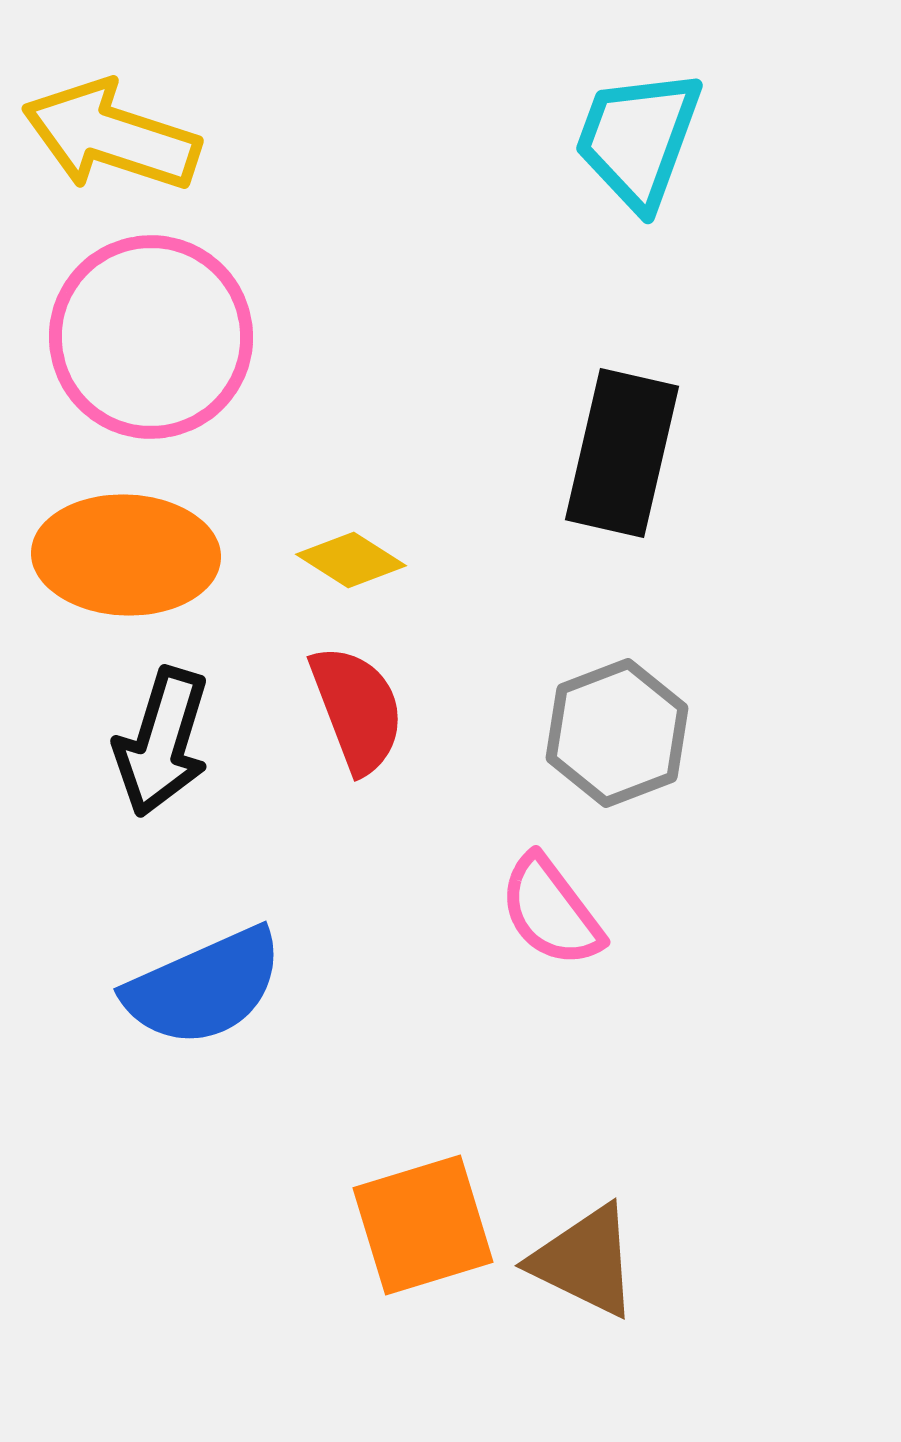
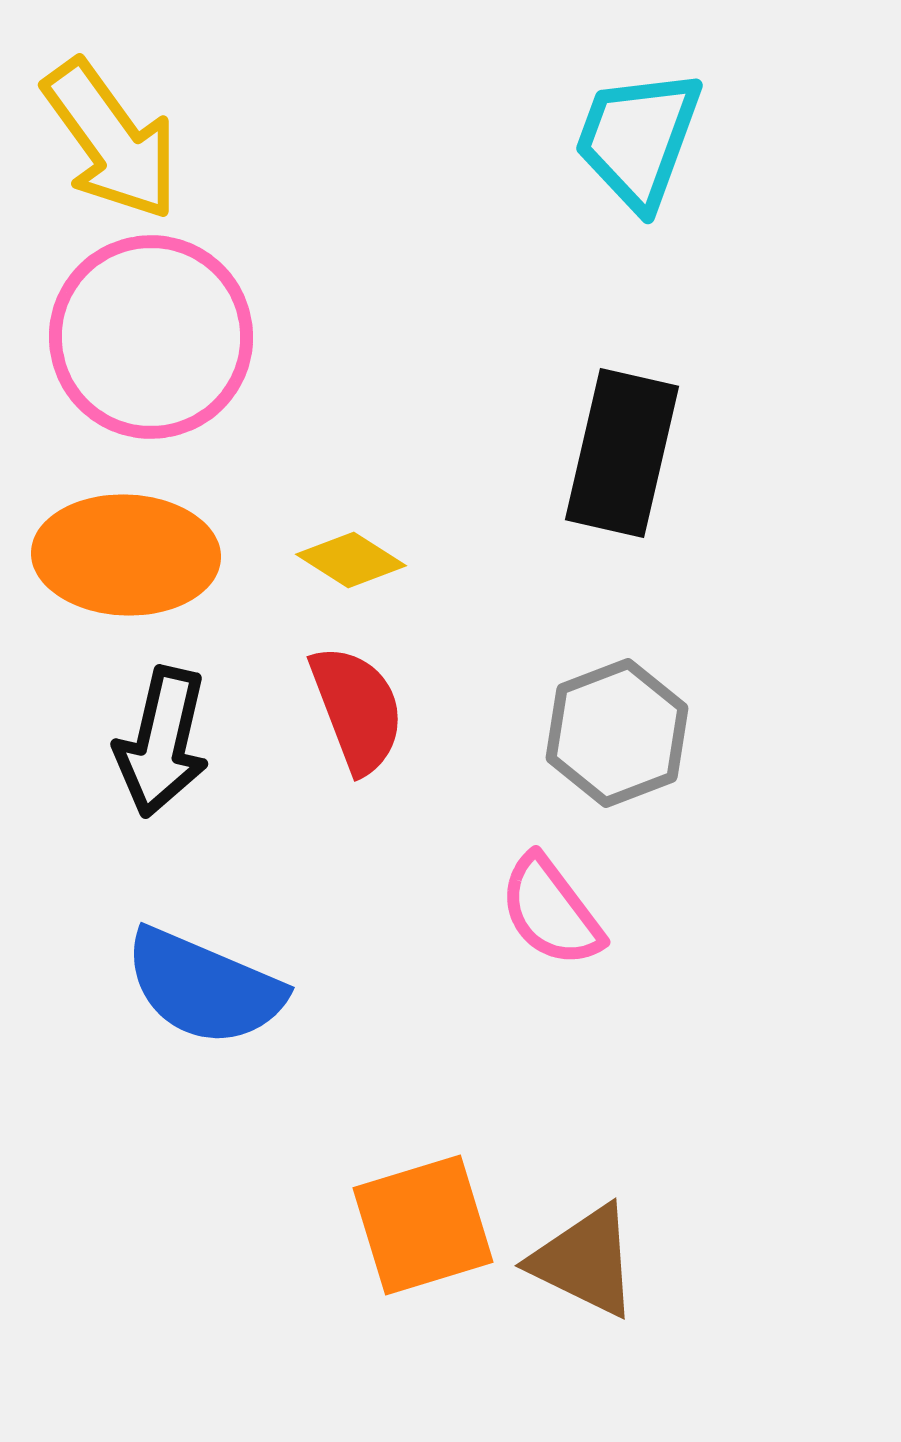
yellow arrow: moved 4 px down; rotated 144 degrees counterclockwise
black arrow: rotated 4 degrees counterclockwise
blue semicircle: rotated 47 degrees clockwise
